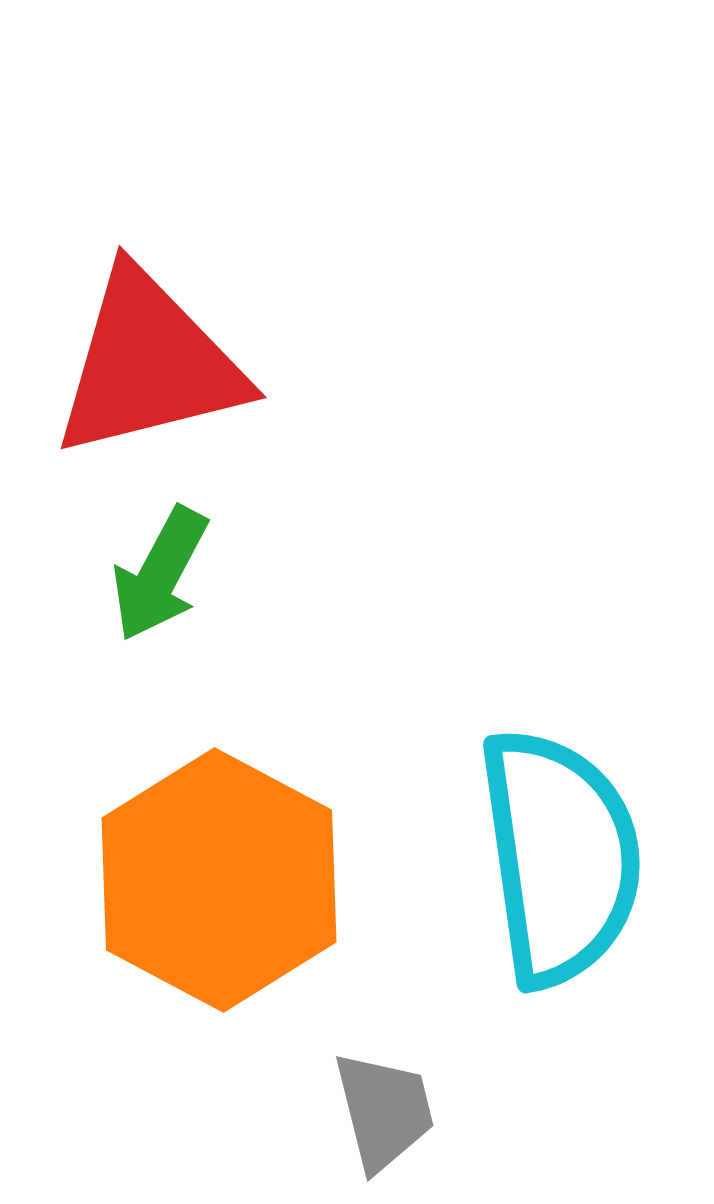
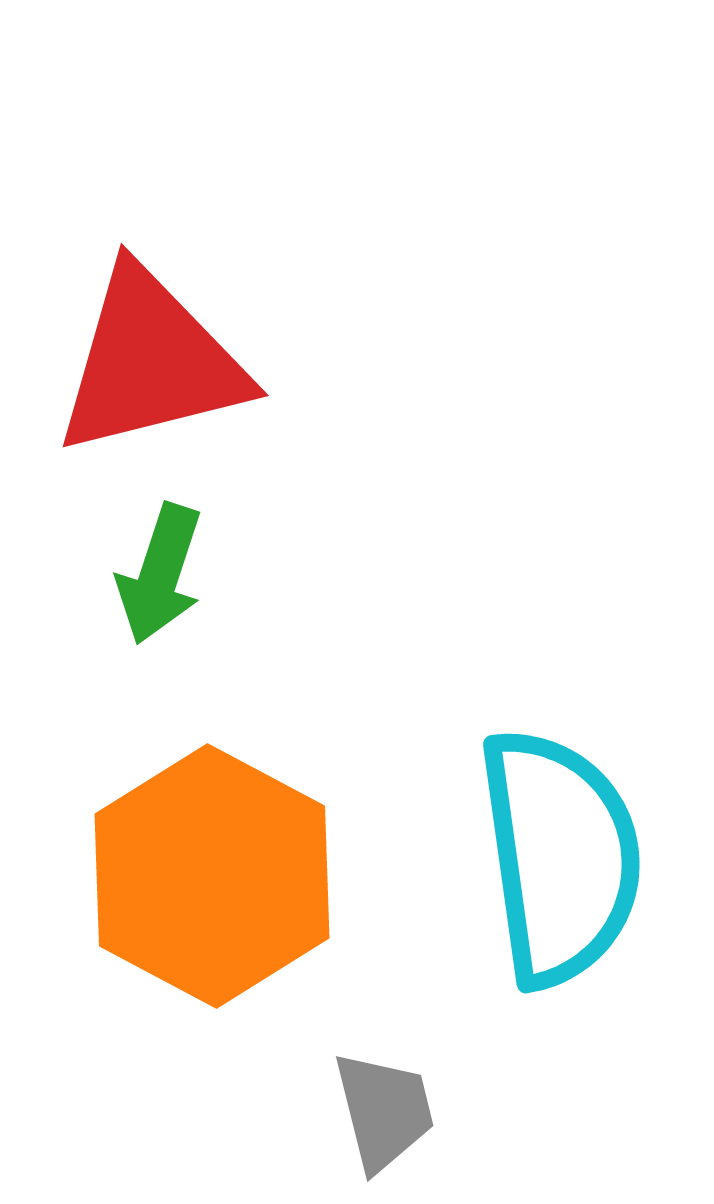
red triangle: moved 2 px right, 2 px up
green arrow: rotated 10 degrees counterclockwise
orange hexagon: moved 7 px left, 4 px up
